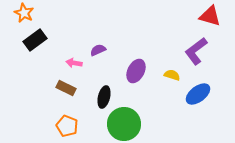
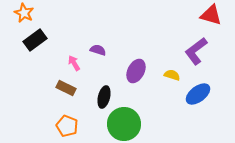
red triangle: moved 1 px right, 1 px up
purple semicircle: rotated 42 degrees clockwise
pink arrow: rotated 49 degrees clockwise
